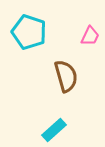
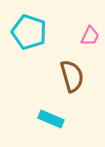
brown semicircle: moved 6 px right
cyan rectangle: moved 3 px left, 11 px up; rotated 65 degrees clockwise
